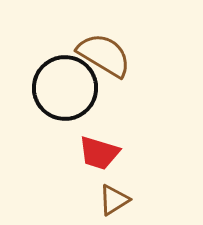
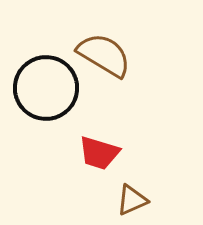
black circle: moved 19 px left
brown triangle: moved 18 px right; rotated 8 degrees clockwise
